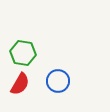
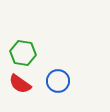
red semicircle: rotated 95 degrees clockwise
